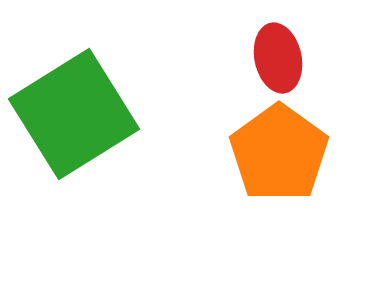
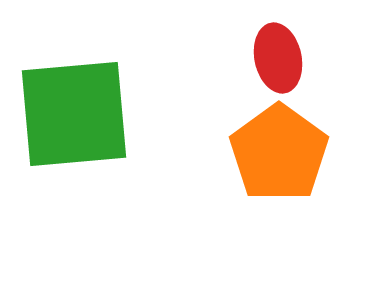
green square: rotated 27 degrees clockwise
